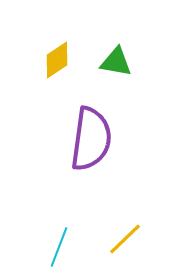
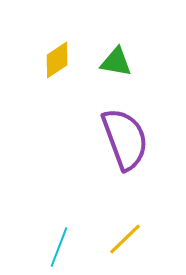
purple semicircle: moved 34 px right; rotated 28 degrees counterclockwise
